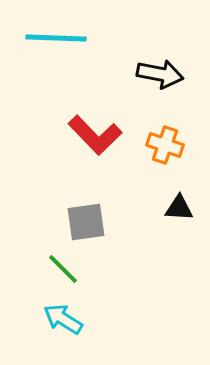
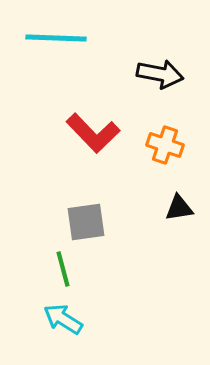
red L-shape: moved 2 px left, 2 px up
black triangle: rotated 12 degrees counterclockwise
green line: rotated 30 degrees clockwise
